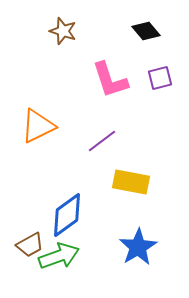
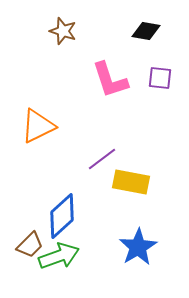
black diamond: rotated 40 degrees counterclockwise
purple square: rotated 20 degrees clockwise
purple line: moved 18 px down
blue diamond: moved 5 px left, 1 px down; rotated 6 degrees counterclockwise
brown trapezoid: rotated 16 degrees counterclockwise
